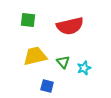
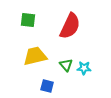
red semicircle: rotated 52 degrees counterclockwise
green triangle: moved 3 px right, 3 px down
cyan star: rotated 24 degrees clockwise
